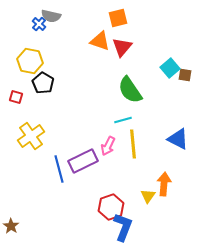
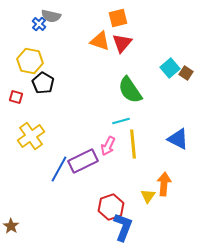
red triangle: moved 4 px up
brown square: moved 1 px right, 2 px up; rotated 24 degrees clockwise
cyan line: moved 2 px left, 1 px down
blue line: rotated 44 degrees clockwise
